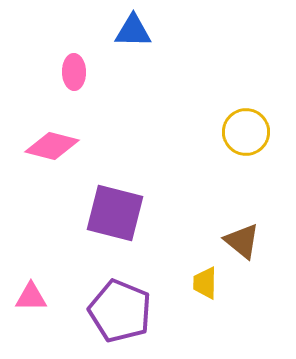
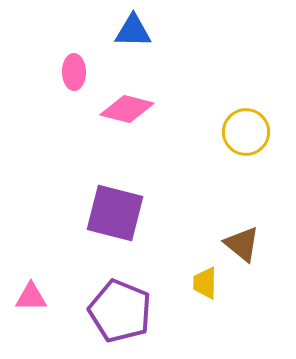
pink diamond: moved 75 px right, 37 px up
brown triangle: moved 3 px down
